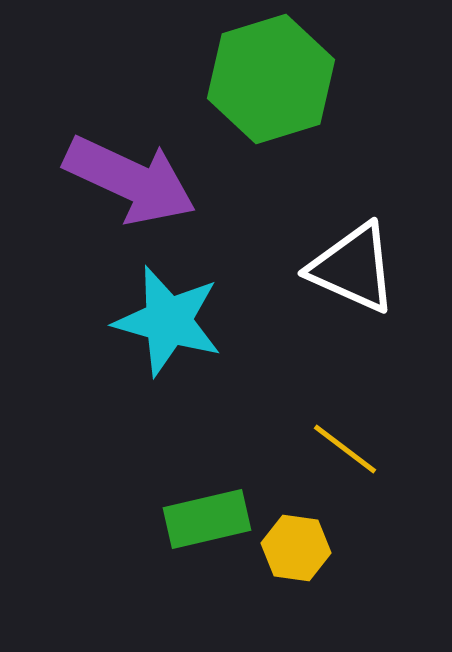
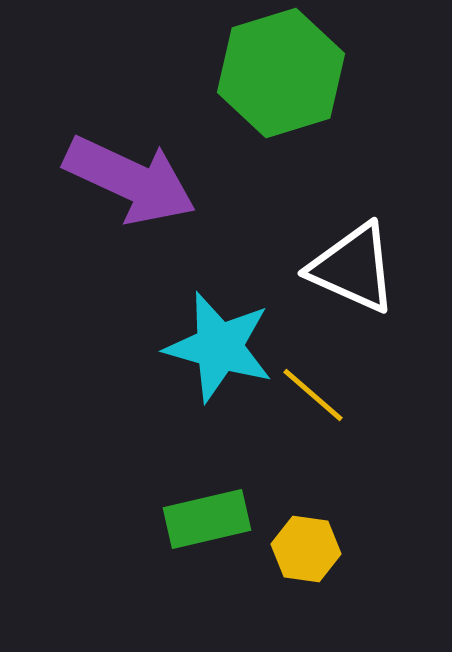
green hexagon: moved 10 px right, 6 px up
cyan star: moved 51 px right, 26 px down
yellow line: moved 32 px left, 54 px up; rotated 4 degrees clockwise
yellow hexagon: moved 10 px right, 1 px down
